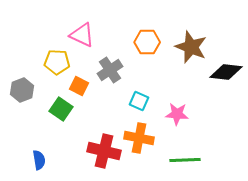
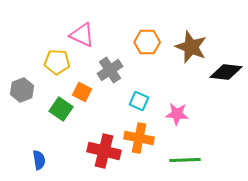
orange square: moved 3 px right, 6 px down
